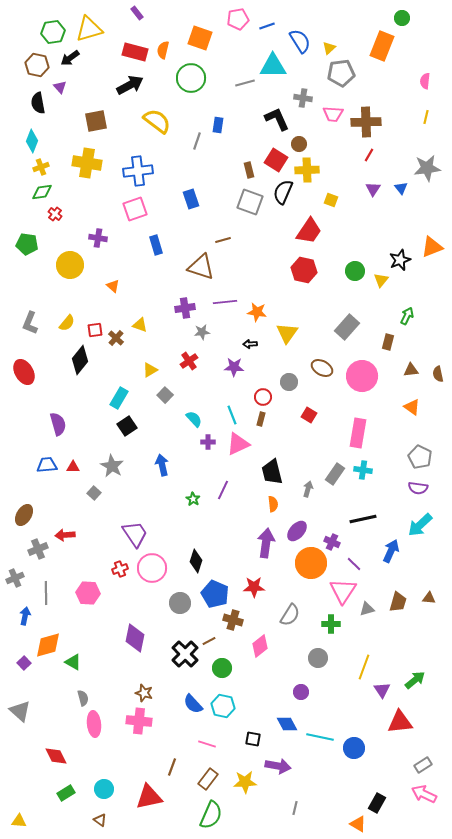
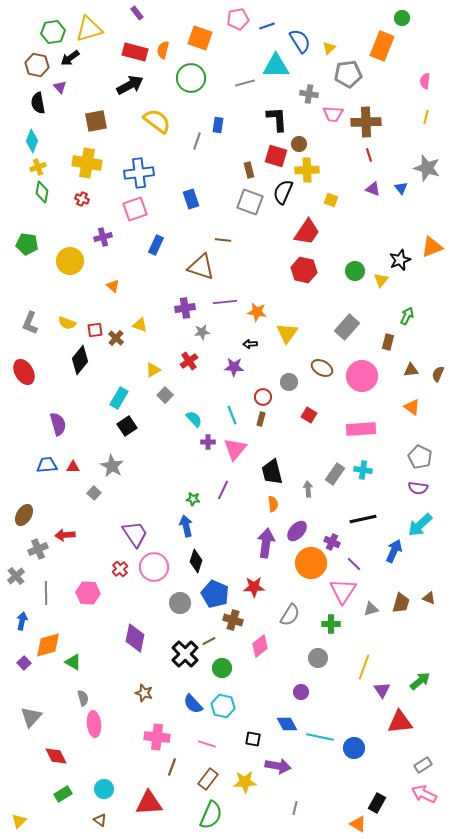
cyan triangle at (273, 66): moved 3 px right
gray pentagon at (341, 73): moved 7 px right, 1 px down
gray cross at (303, 98): moved 6 px right, 4 px up
black L-shape at (277, 119): rotated 20 degrees clockwise
red line at (369, 155): rotated 48 degrees counterclockwise
red square at (276, 160): moved 4 px up; rotated 15 degrees counterclockwise
yellow cross at (41, 167): moved 3 px left
gray star at (427, 168): rotated 24 degrees clockwise
blue cross at (138, 171): moved 1 px right, 2 px down
purple triangle at (373, 189): rotated 42 degrees counterclockwise
green diamond at (42, 192): rotated 70 degrees counterclockwise
red cross at (55, 214): moved 27 px right, 15 px up; rotated 16 degrees counterclockwise
red trapezoid at (309, 231): moved 2 px left, 1 px down
purple cross at (98, 238): moved 5 px right, 1 px up; rotated 24 degrees counterclockwise
brown line at (223, 240): rotated 21 degrees clockwise
blue rectangle at (156, 245): rotated 42 degrees clockwise
yellow circle at (70, 265): moved 4 px up
yellow semicircle at (67, 323): rotated 72 degrees clockwise
yellow triangle at (150, 370): moved 3 px right
brown semicircle at (438, 374): rotated 35 degrees clockwise
pink rectangle at (358, 433): moved 3 px right, 4 px up; rotated 76 degrees clockwise
pink triangle at (238, 444): moved 3 px left, 5 px down; rotated 25 degrees counterclockwise
blue arrow at (162, 465): moved 24 px right, 61 px down
gray arrow at (308, 489): rotated 21 degrees counterclockwise
green star at (193, 499): rotated 24 degrees counterclockwise
blue arrow at (391, 551): moved 3 px right
pink circle at (152, 568): moved 2 px right, 1 px up
red cross at (120, 569): rotated 21 degrees counterclockwise
gray cross at (15, 578): moved 1 px right, 2 px up; rotated 18 degrees counterclockwise
brown triangle at (429, 598): rotated 16 degrees clockwise
brown trapezoid at (398, 602): moved 3 px right, 1 px down
gray triangle at (367, 609): moved 4 px right
blue arrow at (25, 616): moved 3 px left, 5 px down
green arrow at (415, 680): moved 5 px right, 1 px down
gray triangle at (20, 711): moved 11 px right, 6 px down; rotated 30 degrees clockwise
pink cross at (139, 721): moved 18 px right, 16 px down
green rectangle at (66, 793): moved 3 px left, 1 px down
red triangle at (149, 797): moved 6 px down; rotated 8 degrees clockwise
yellow triangle at (19, 821): rotated 49 degrees counterclockwise
